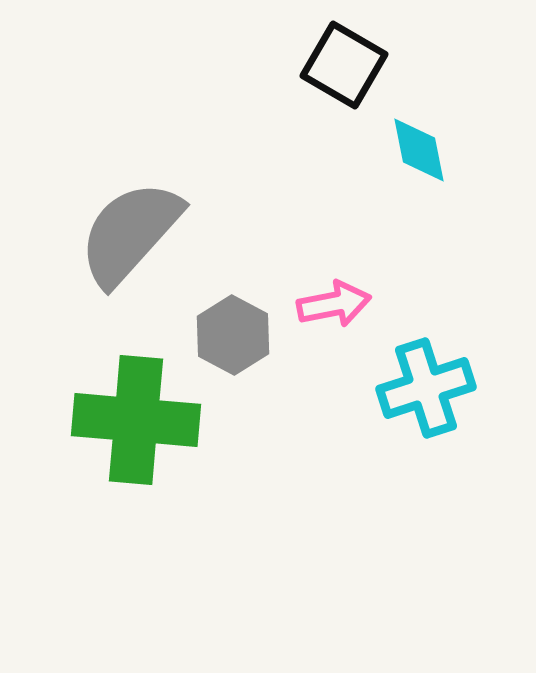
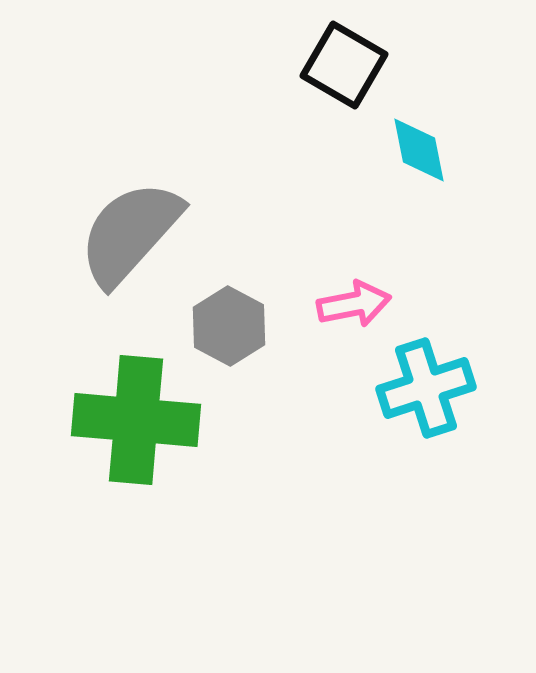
pink arrow: moved 20 px right
gray hexagon: moved 4 px left, 9 px up
